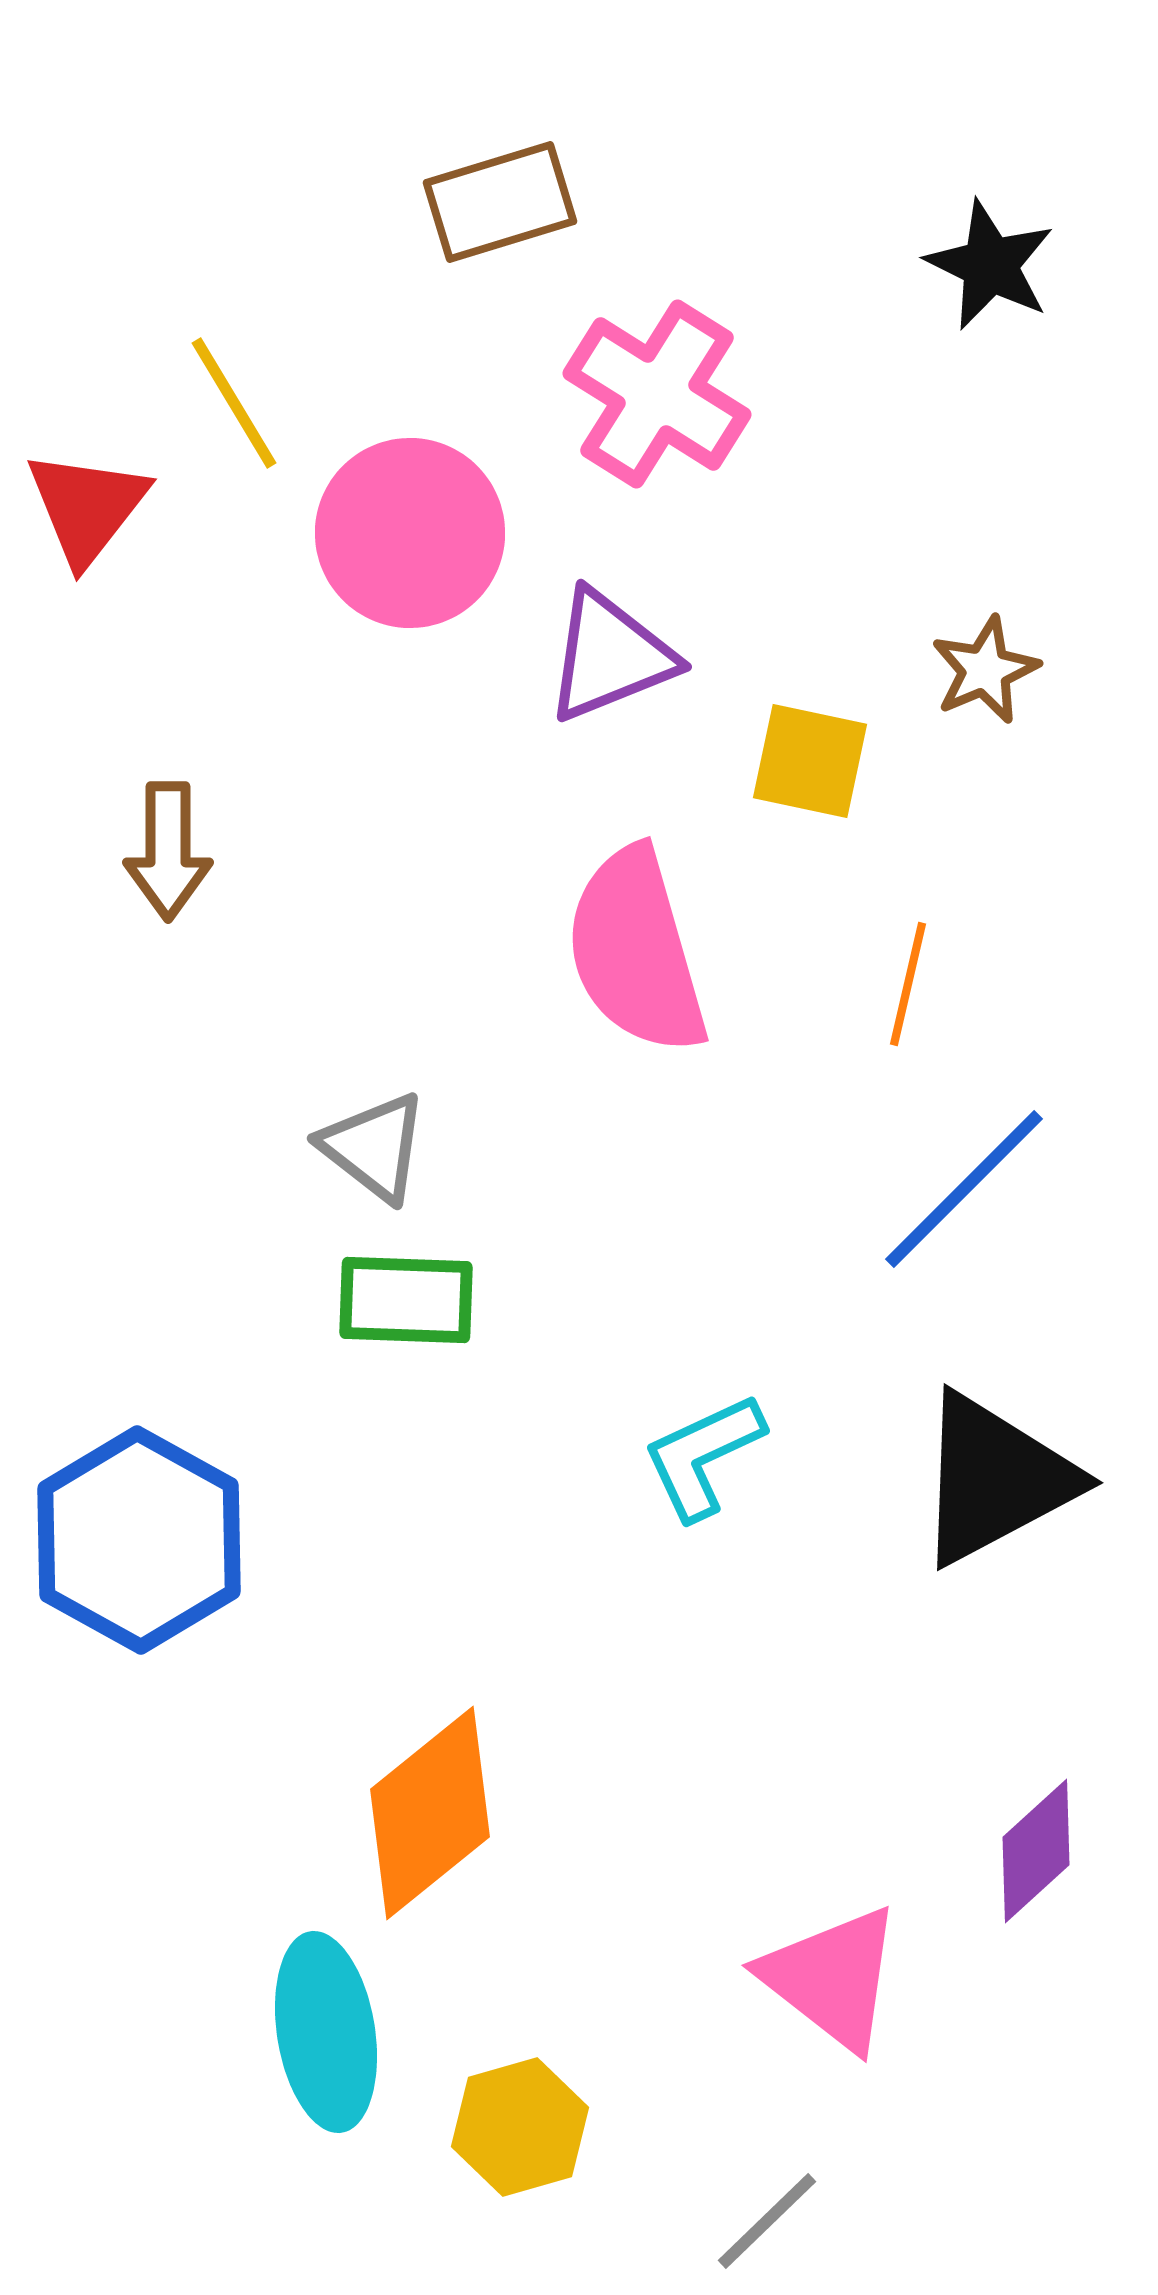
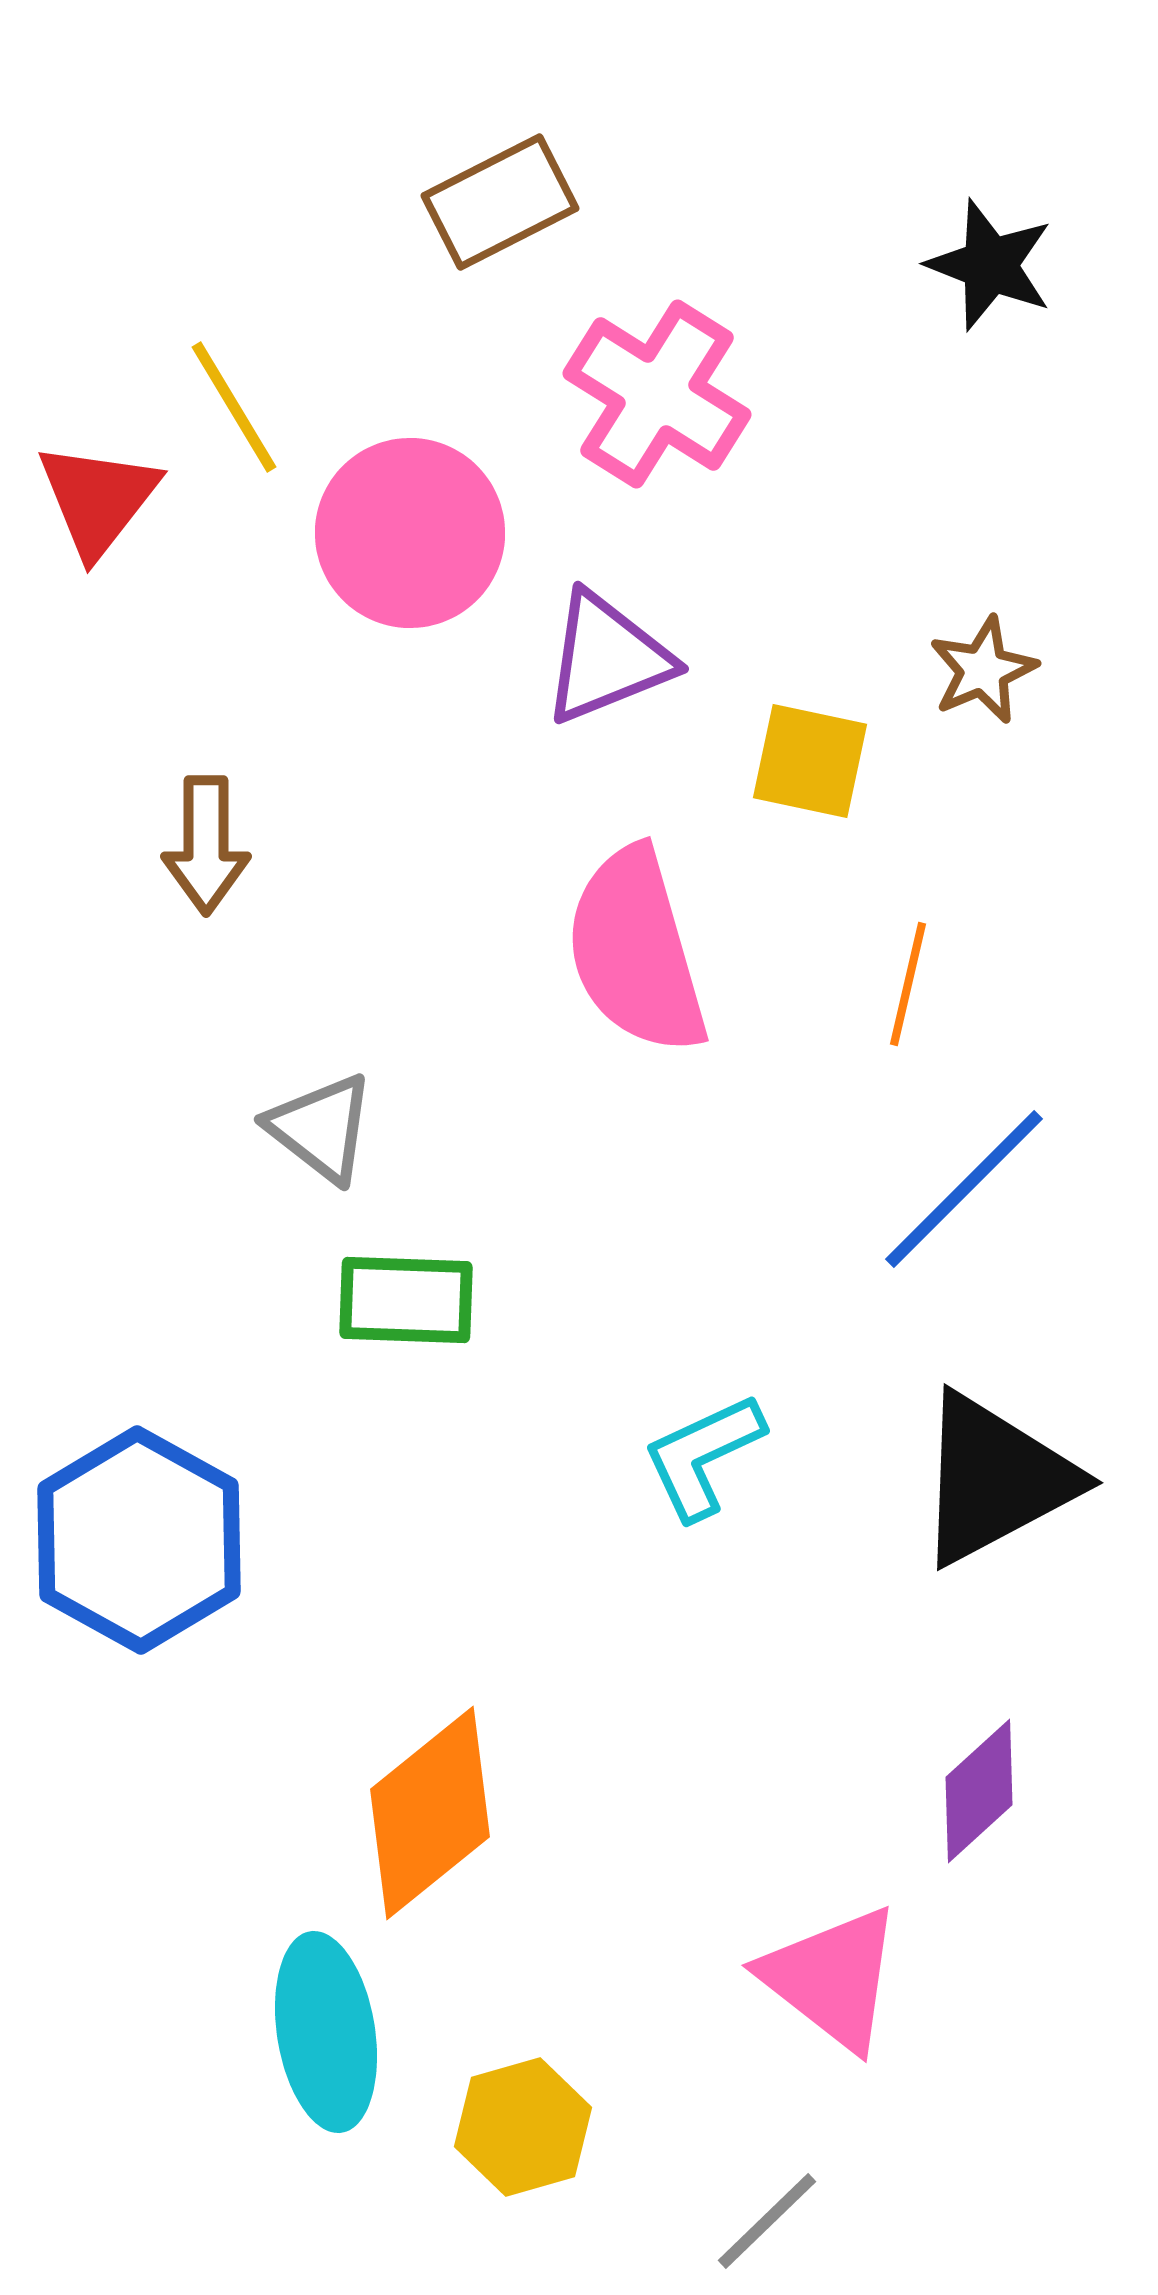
brown rectangle: rotated 10 degrees counterclockwise
black star: rotated 5 degrees counterclockwise
yellow line: moved 4 px down
red triangle: moved 11 px right, 8 px up
purple triangle: moved 3 px left, 2 px down
brown star: moved 2 px left
brown arrow: moved 38 px right, 6 px up
gray triangle: moved 53 px left, 19 px up
purple diamond: moved 57 px left, 60 px up
yellow hexagon: moved 3 px right
